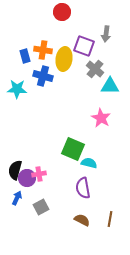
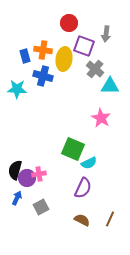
red circle: moved 7 px right, 11 px down
cyan semicircle: rotated 140 degrees clockwise
purple semicircle: rotated 145 degrees counterclockwise
brown line: rotated 14 degrees clockwise
